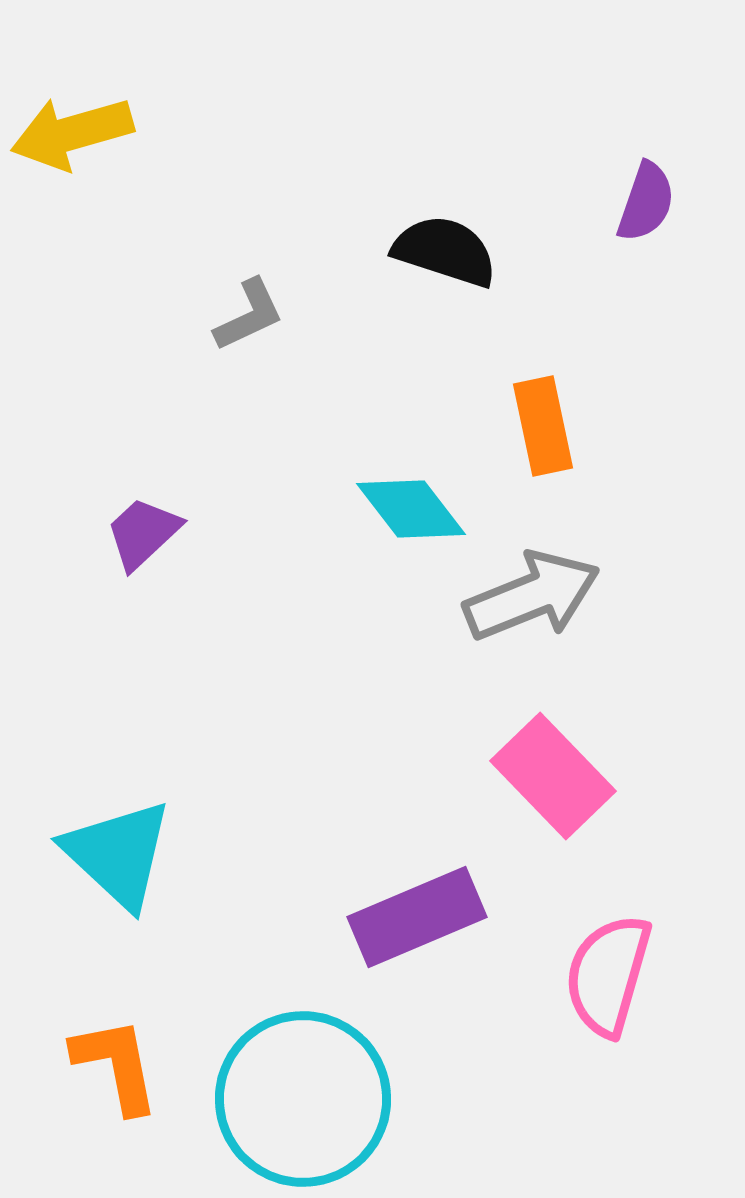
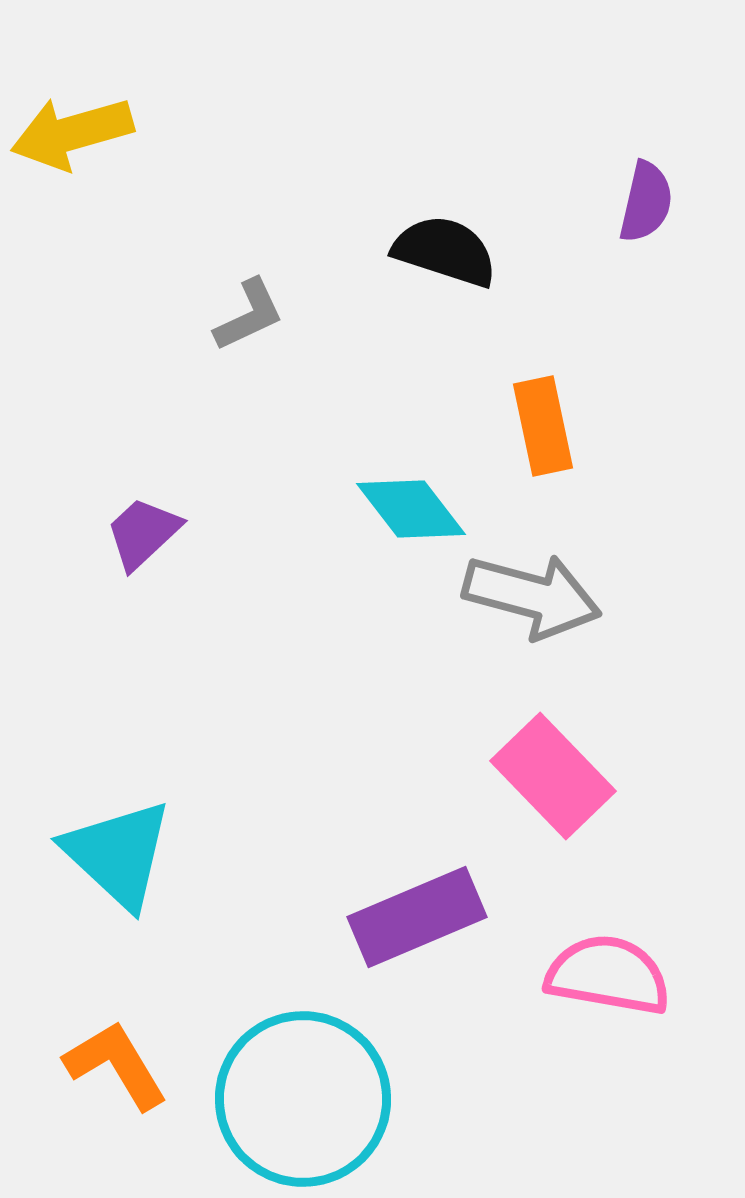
purple semicircle: rotated 6 degrees counterclockwise
gray arrow: rotated 37 degrees clockwise
pink semicircle: rotated 84 degrees clockwise
orange L-shape: rotated 20 degrees counterclockwise
